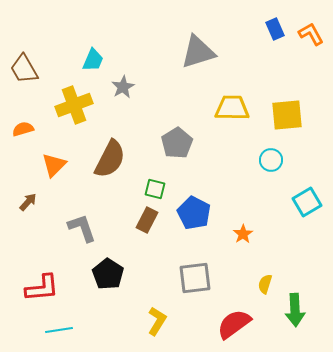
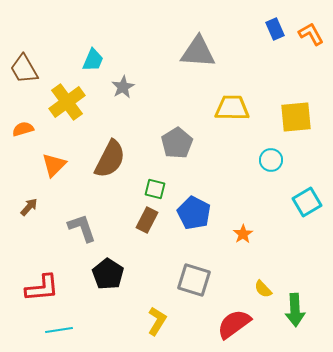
gray triangle: rotated 21 degrees clockwise
yellow cross: moved 7 px left, 3 px up; rotated 15 degrees counterclockwise
yellow square: moved 9 px right, 2 px down
brown arrow: moved 1 px right, 5 px down
gray square: moved 1 px left, 2 px down; rotated 24 degrees clockwise
yellow semicircle: moved 2 px left, 5 px down; rotated 60 degrees counterclockwise
